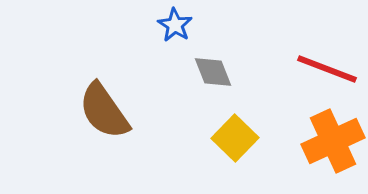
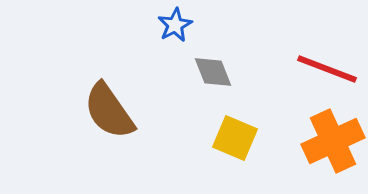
blue star: rotated 12 degrees clockwise
brown semicircle: moved 5 px right
yellow square: rotated 21 degrees counterclockwise
